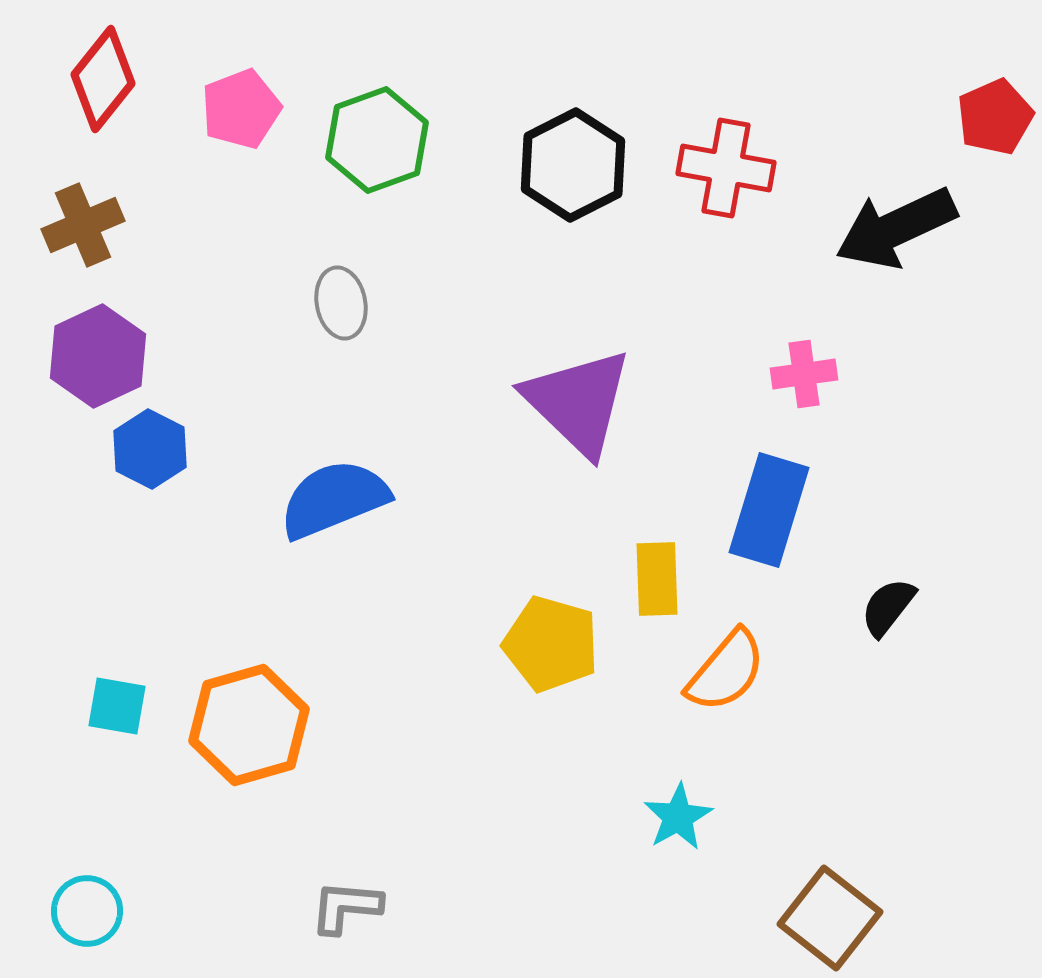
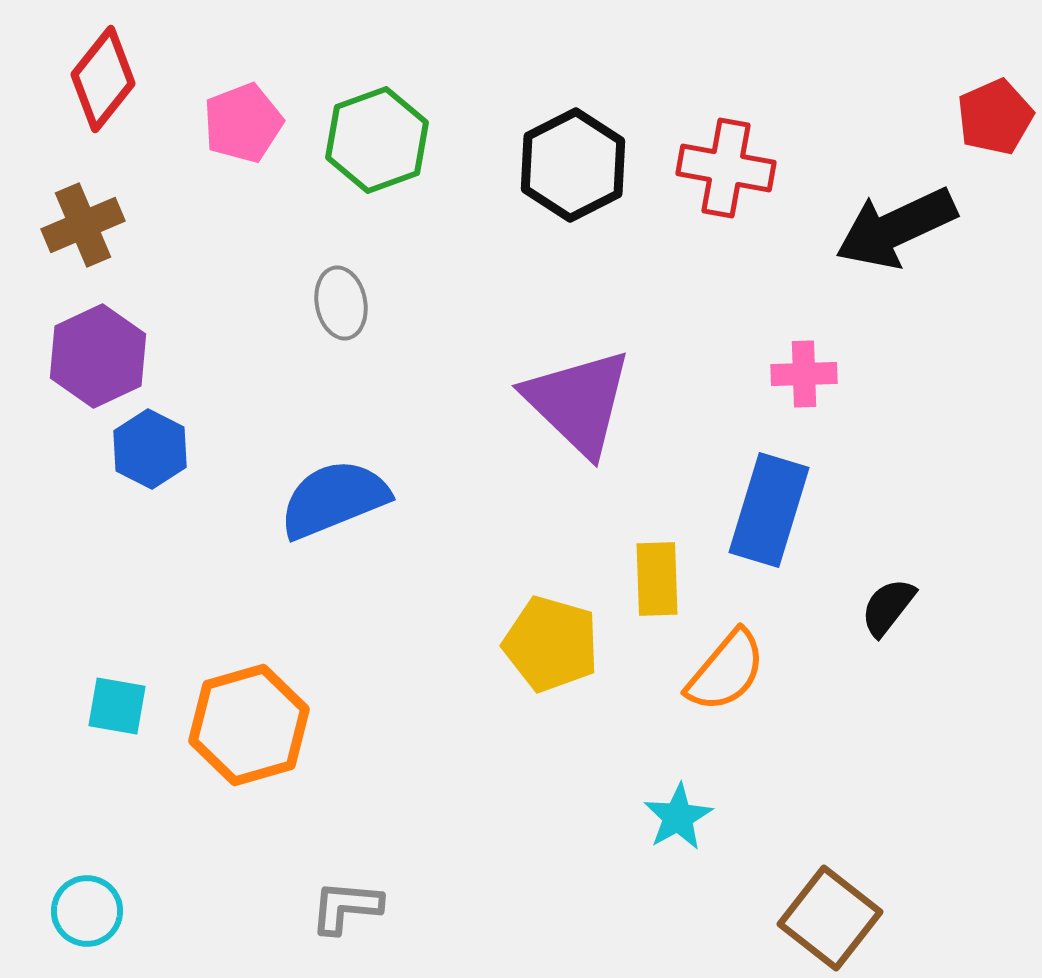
pink pentagon: moved 2 px right, 14 px down
pink cross: rotated 6 degrees clockwise
